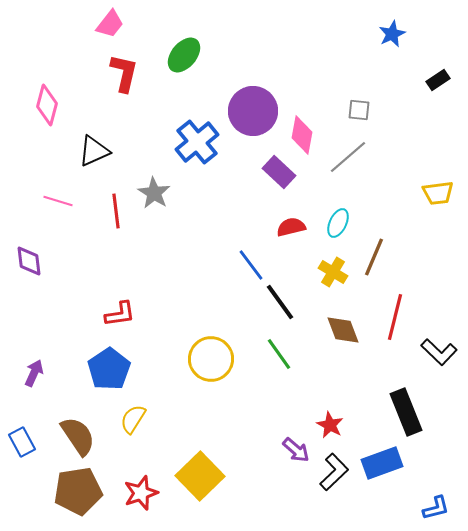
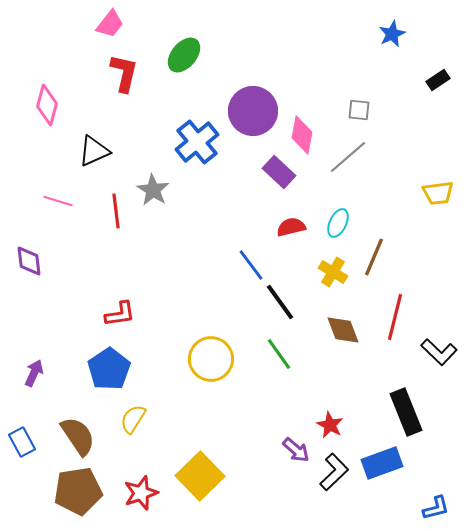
gray star at (154, 193): moved 1 px left, 3 px up
